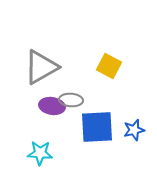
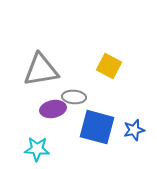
gray triangle: moved 3 px down; rotated 21 degrees clockwise
gray ellipse: moved 3 px right, 3 px up
purple ellipse: moved 1 px right, 3 px down; rotated 20 degrees counterclockwise
blue square: rotated 18 degrees clockwise
cyan star: moved 3 px left, 4 px up
